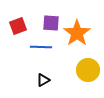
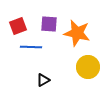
purple square: moved 2 px left, 1 px down
orange star: rotated 24 degrees counterclockwise
blue line: moved 10 px left
yellow circle: moved 3 px up
